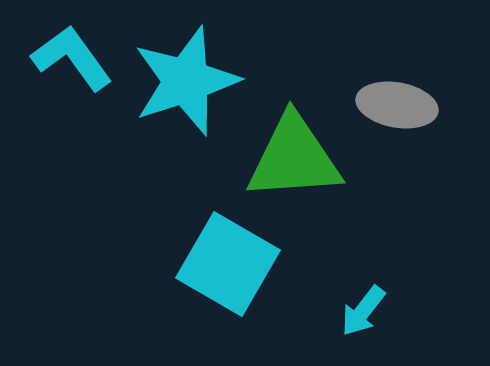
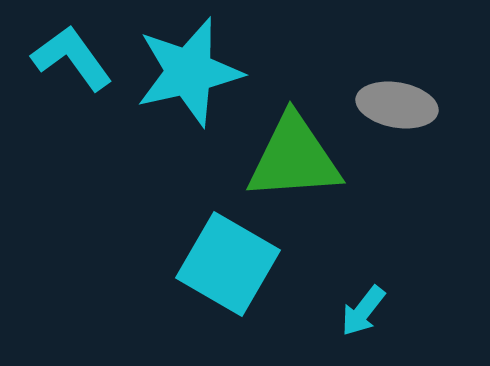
cyan star: moved 3 px right, 9 px up; rotated 5 degrees clockwise
